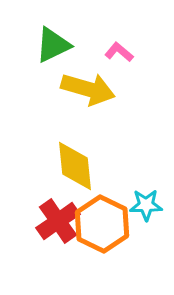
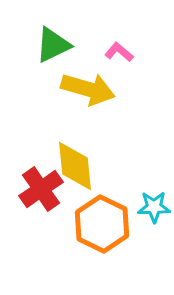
cyan star: moved 8 px right, 2 px down
red cross: moved 17 px left, 32 px up
